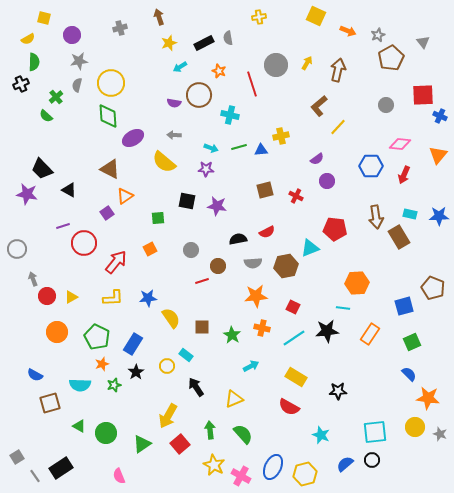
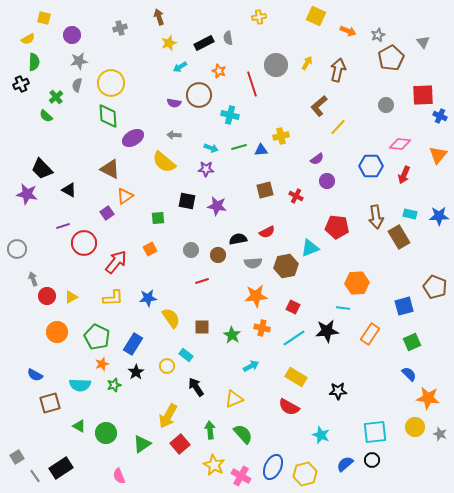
red pentagon at (335, 229): moved 2 px right, 2 px up
brown circle at (218, 266): moved 11 px up
brown pentagon at (433, 288): moved 2 px right, 1 px up
